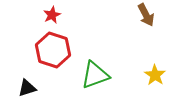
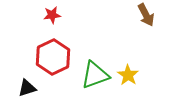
red star: rotated 18 degrees clockwise
red hexagon: moved 7 px down; rotated 16 degrees clockwise
yellow star: moved 27 px left
